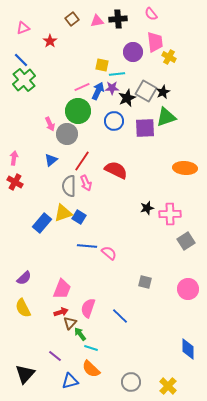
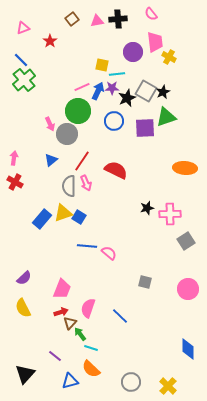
blue rectangle at (42, 223): moved 4 px up
